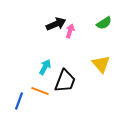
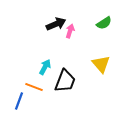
orange line: moved 6 px left, 4 px up
